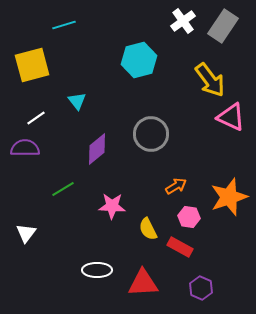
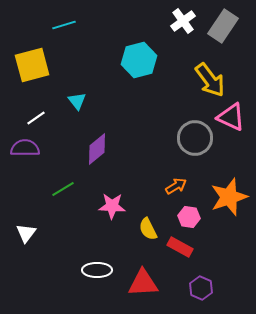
gray circle: moved 44 px right, 4 px down
